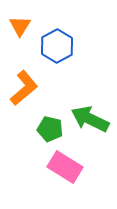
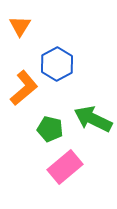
blue hexagon: moved 18 px down
green arrow: moved 3 px right
pink rectangle: rotated 72 degrees counterclockwise
